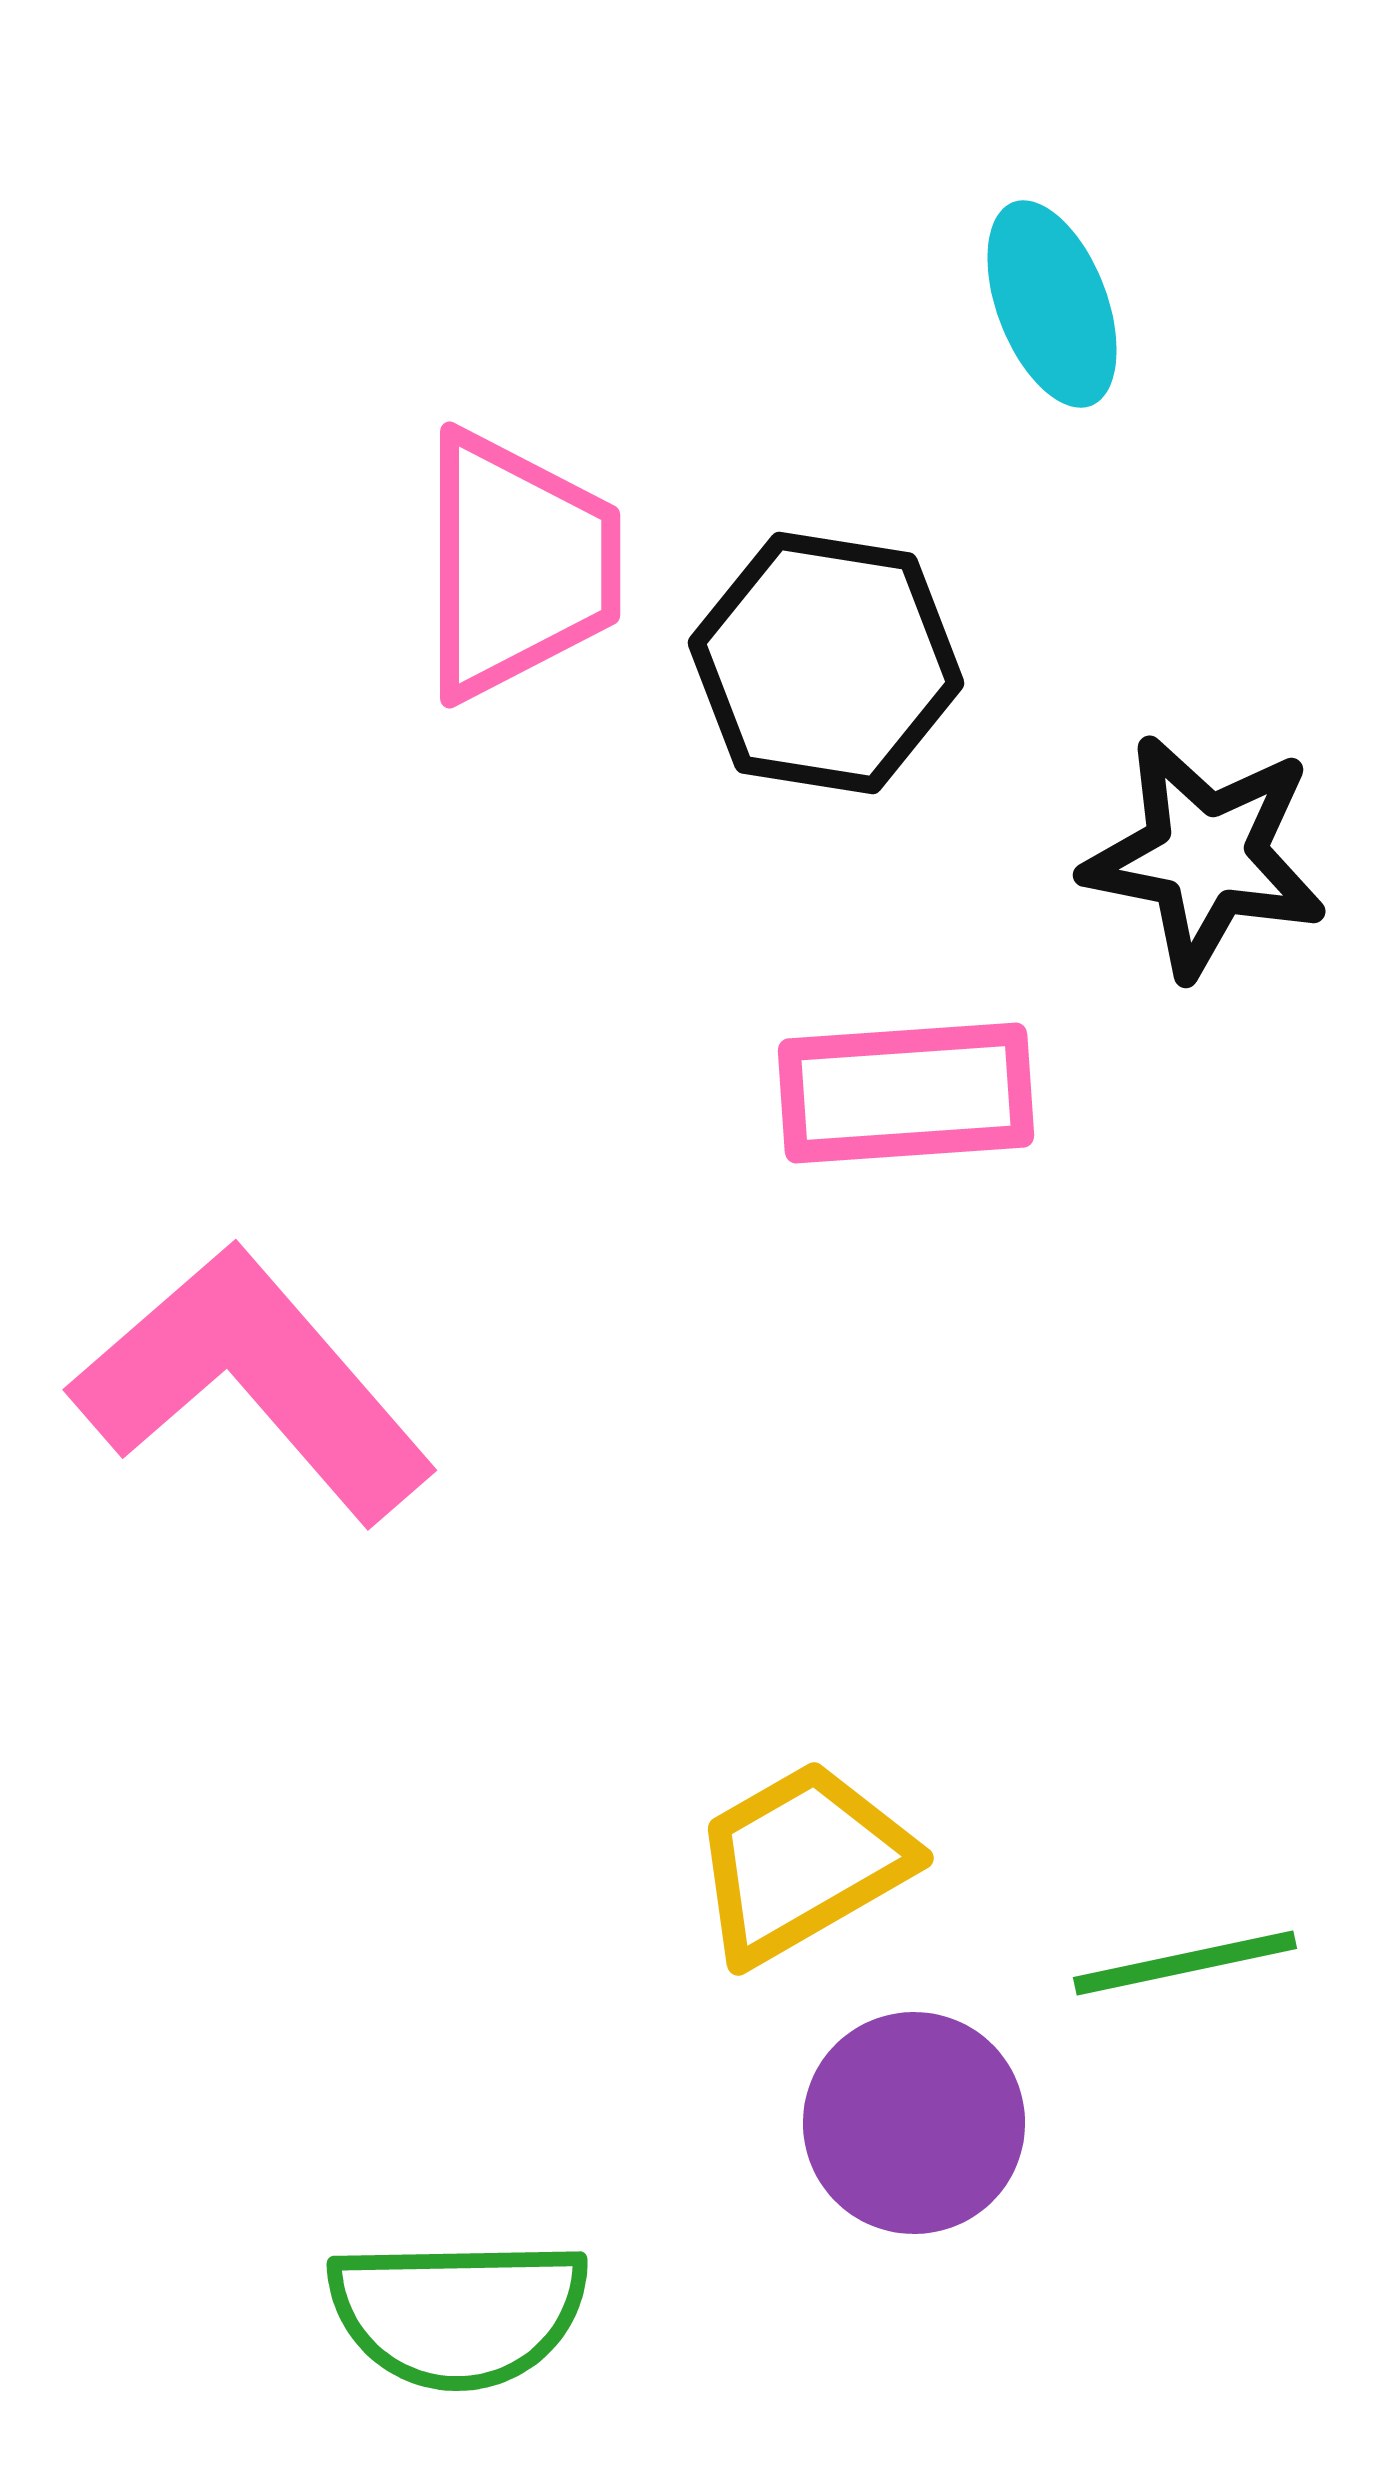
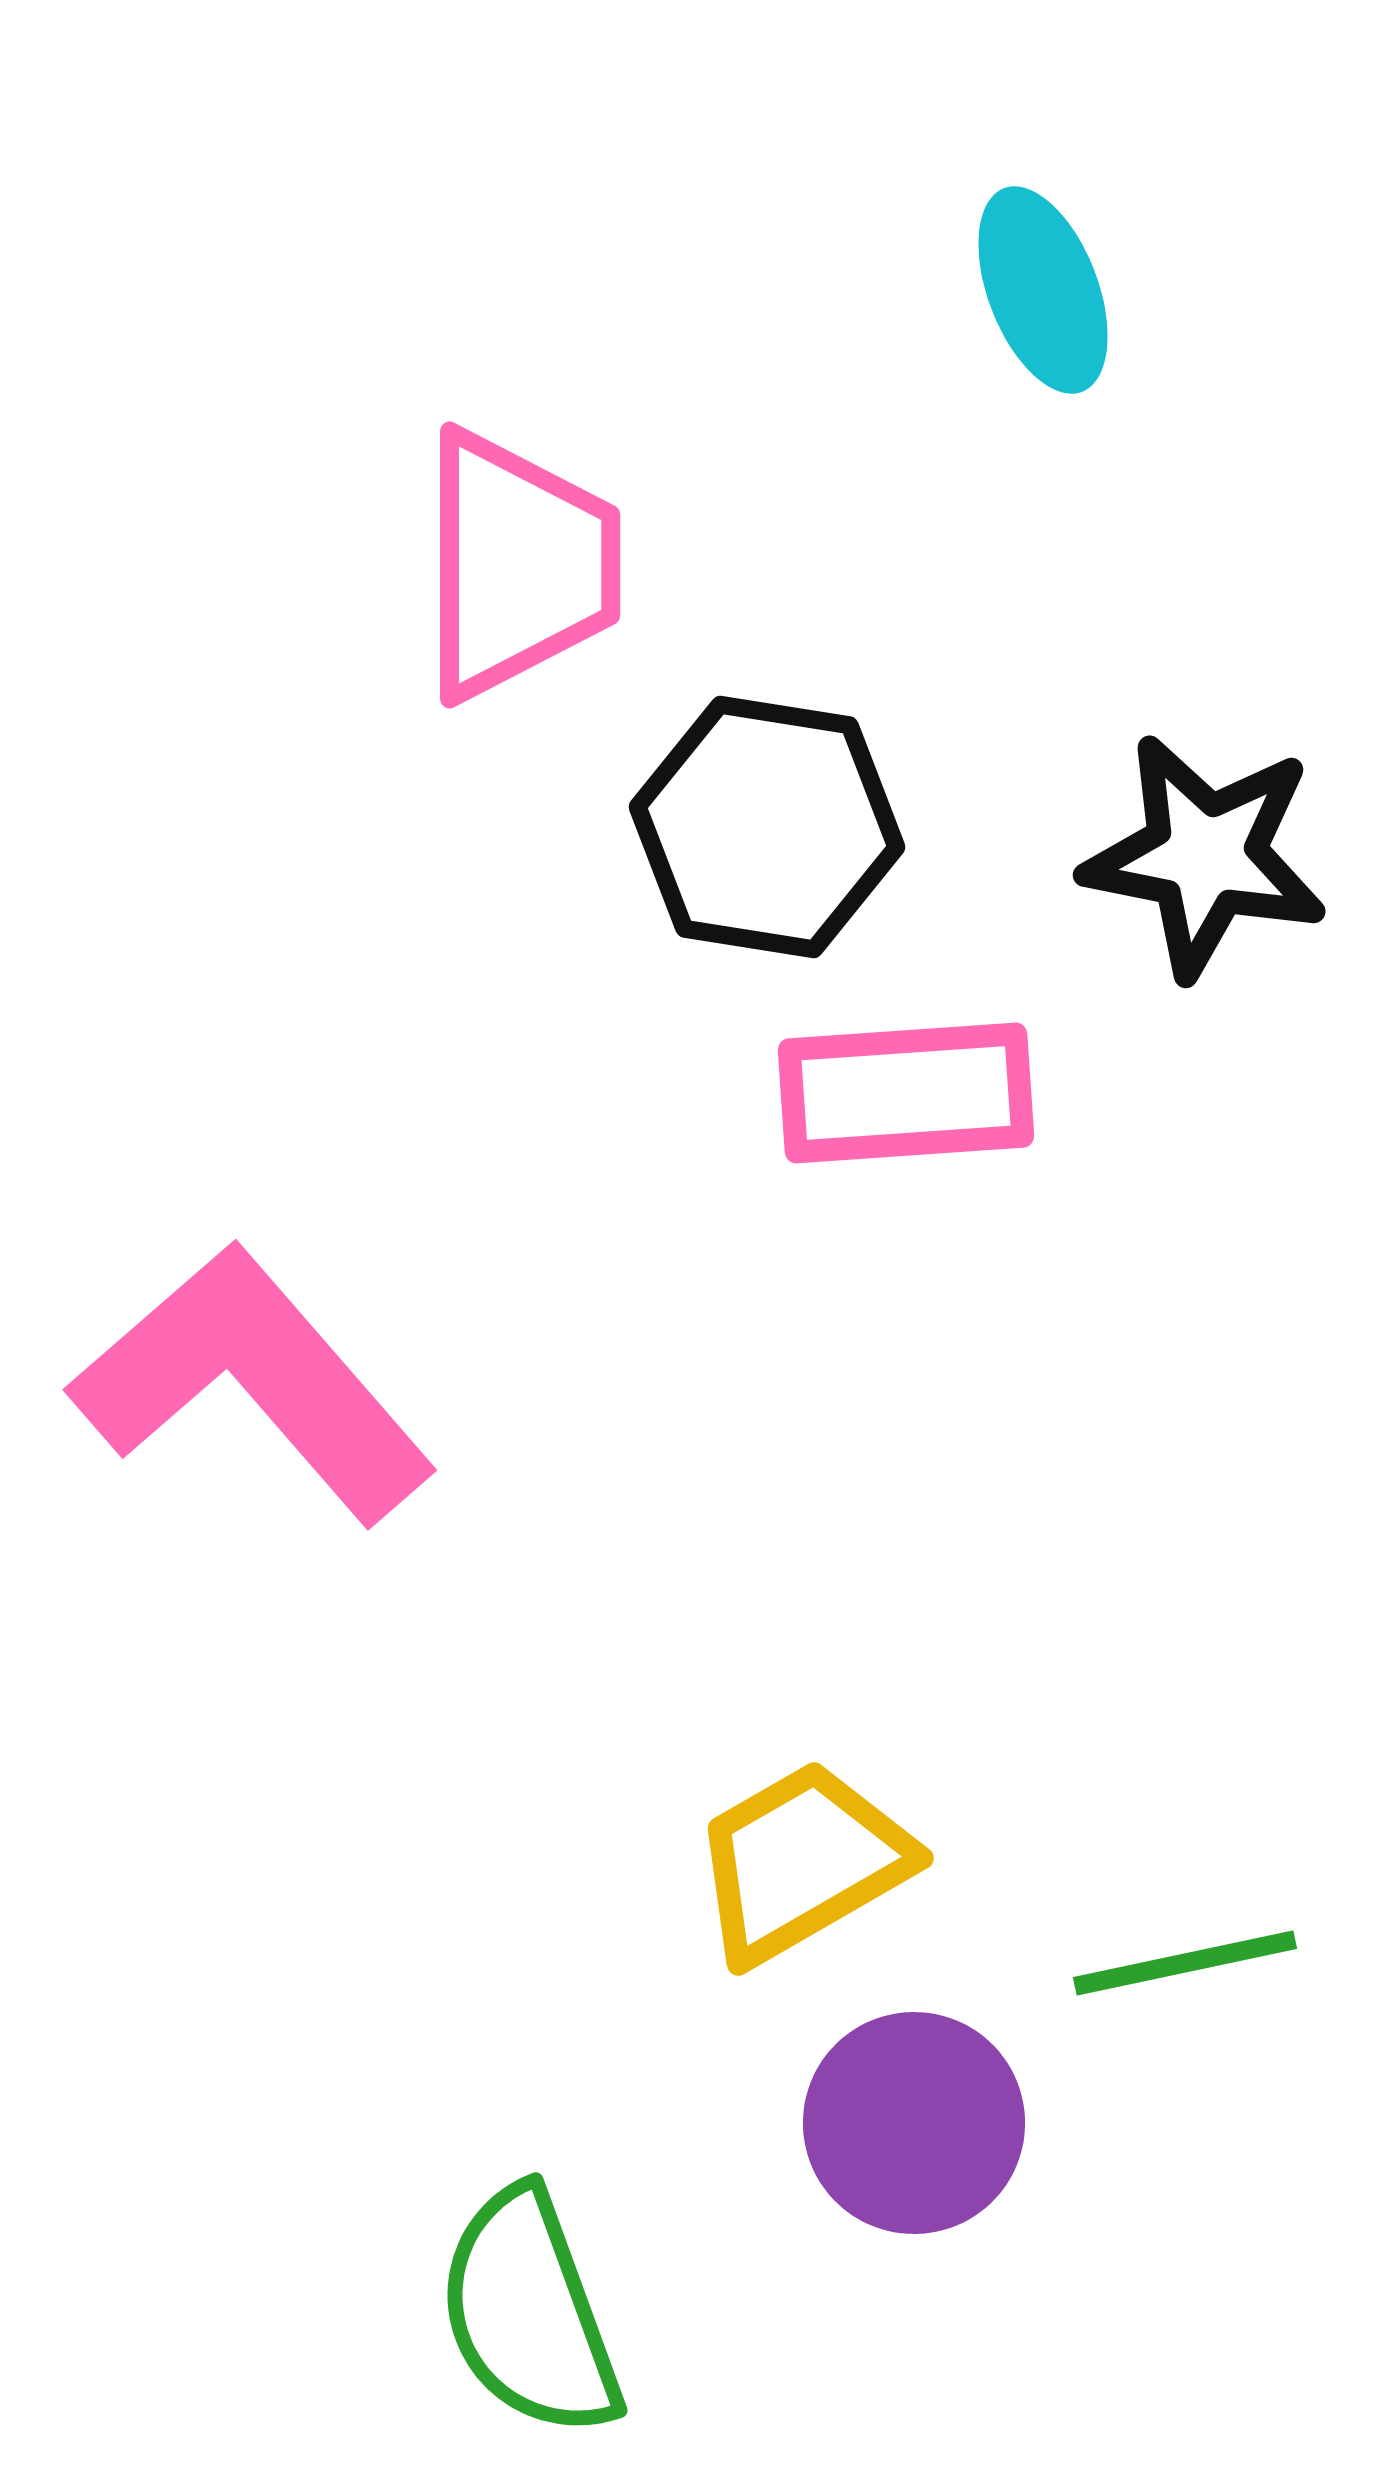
cyan ellipse: moved 9 px left, 14 px up
black hexagon: moved 59 px left, 164 px down
green semicircle: moved 71 px right; rotated 71 degrees clockwise
